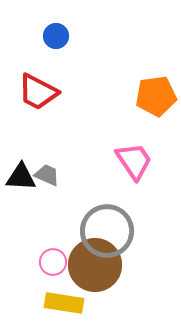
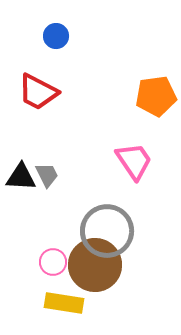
gray trapezoid: rotated 40 degrees clockwise
